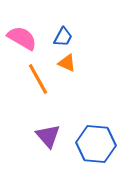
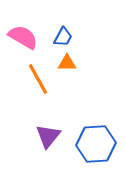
pink semicircle: moved 1 px right, 1 px up
orange triangle: rotated 24 degrees counterclockwise
purple triangle: rotated 20 degrees clockwise
blue hexagon: rotated 9 degrees counterclockwise
